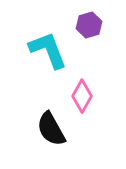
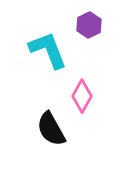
purple hexagon: rotated 10 degrees counterclockwise
